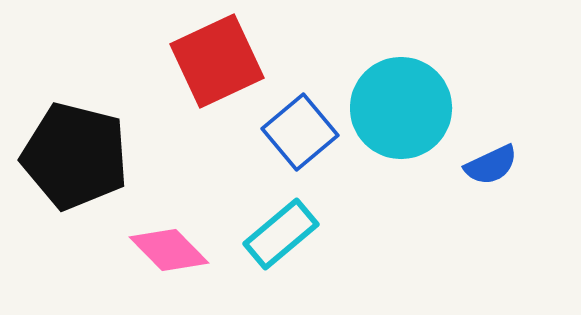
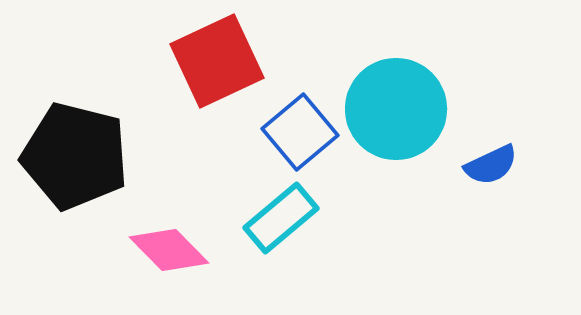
cyan circle: moved 5 px left, 1 px down
cyan rectangle: moved 16 px up
